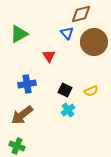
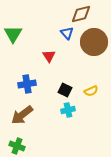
green triangle: moved 6 px left; rotated 30 degrees counterclockwise
cyan cross: rotated 24 degrees clockwise
